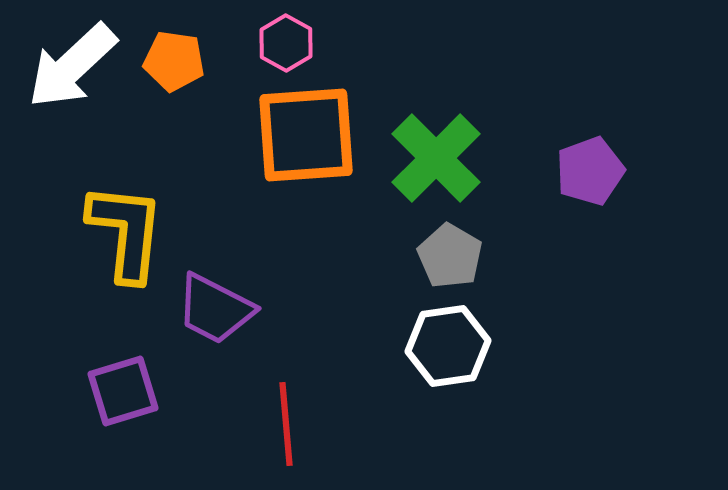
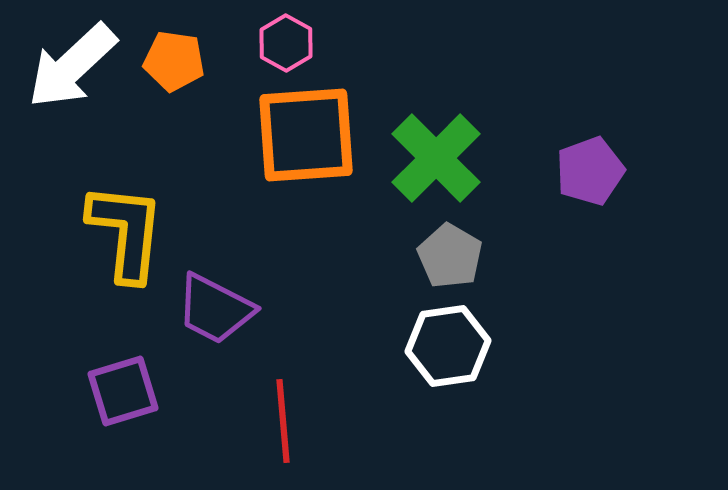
red line: moved 3 px left, 3 px up
